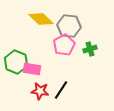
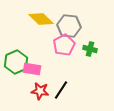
green cross: rotated 32 degrees clockwise
green hexagon: rotated 15 degrees clockwise
